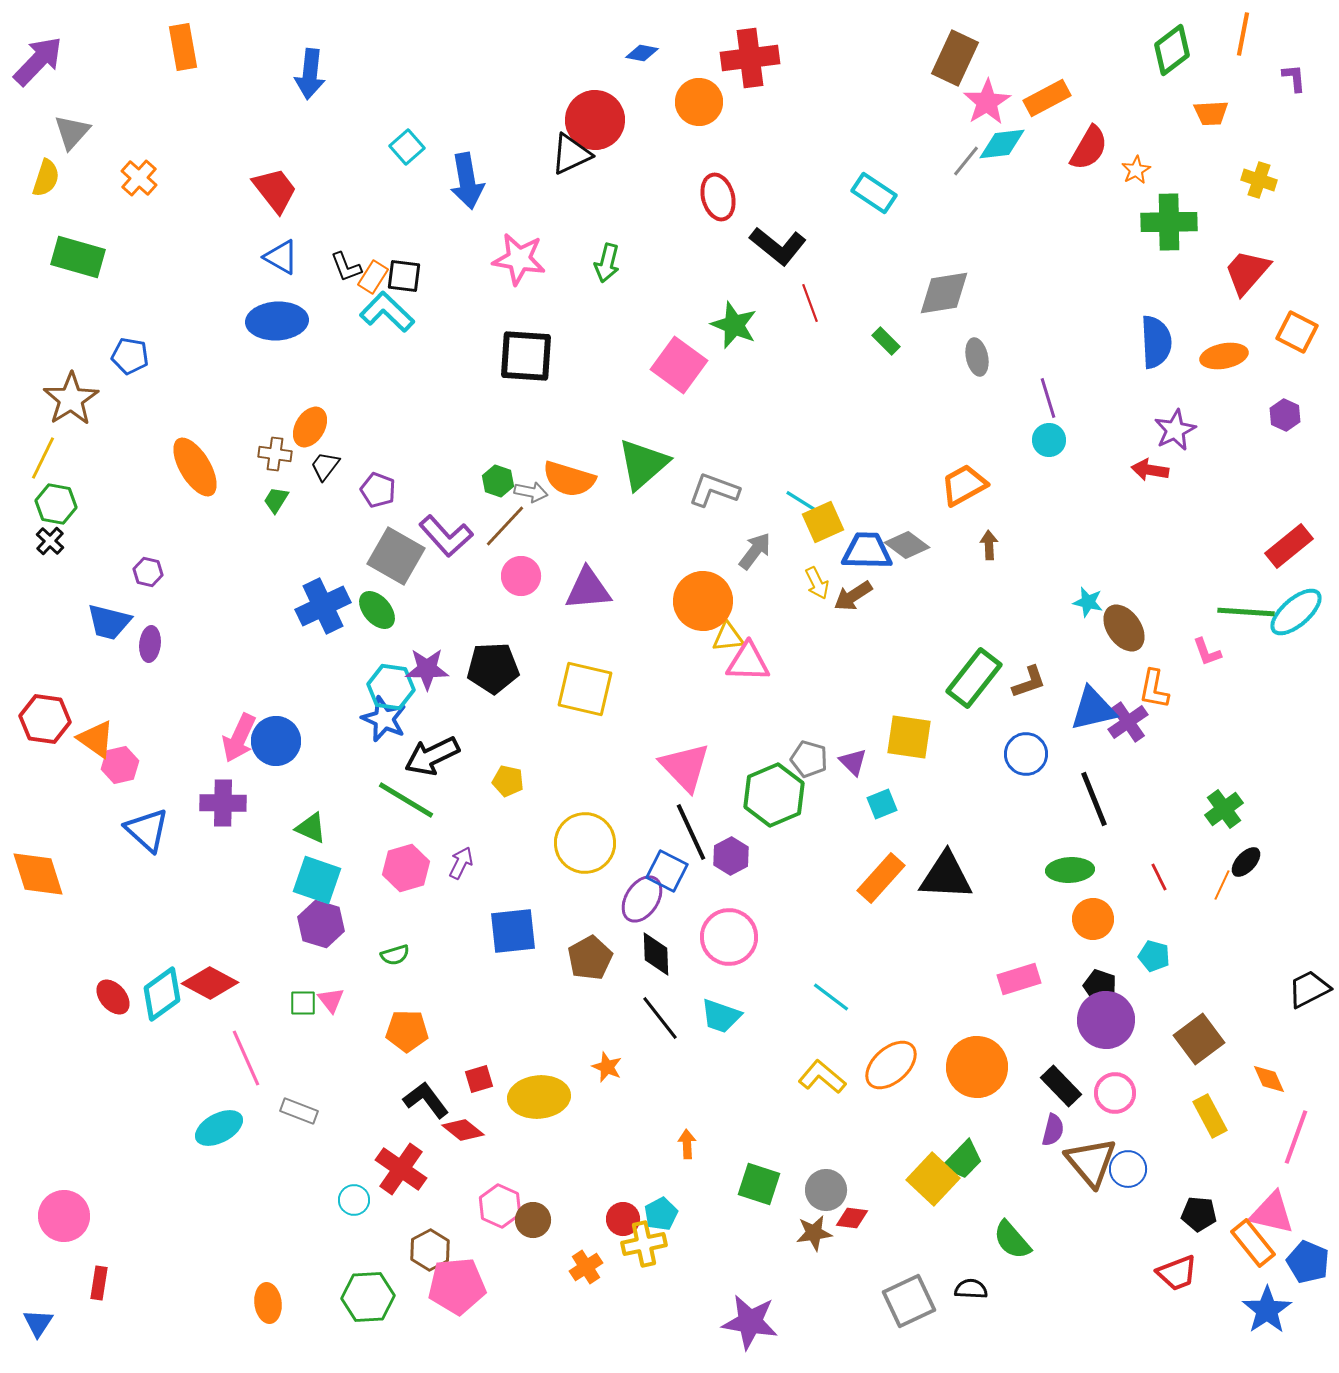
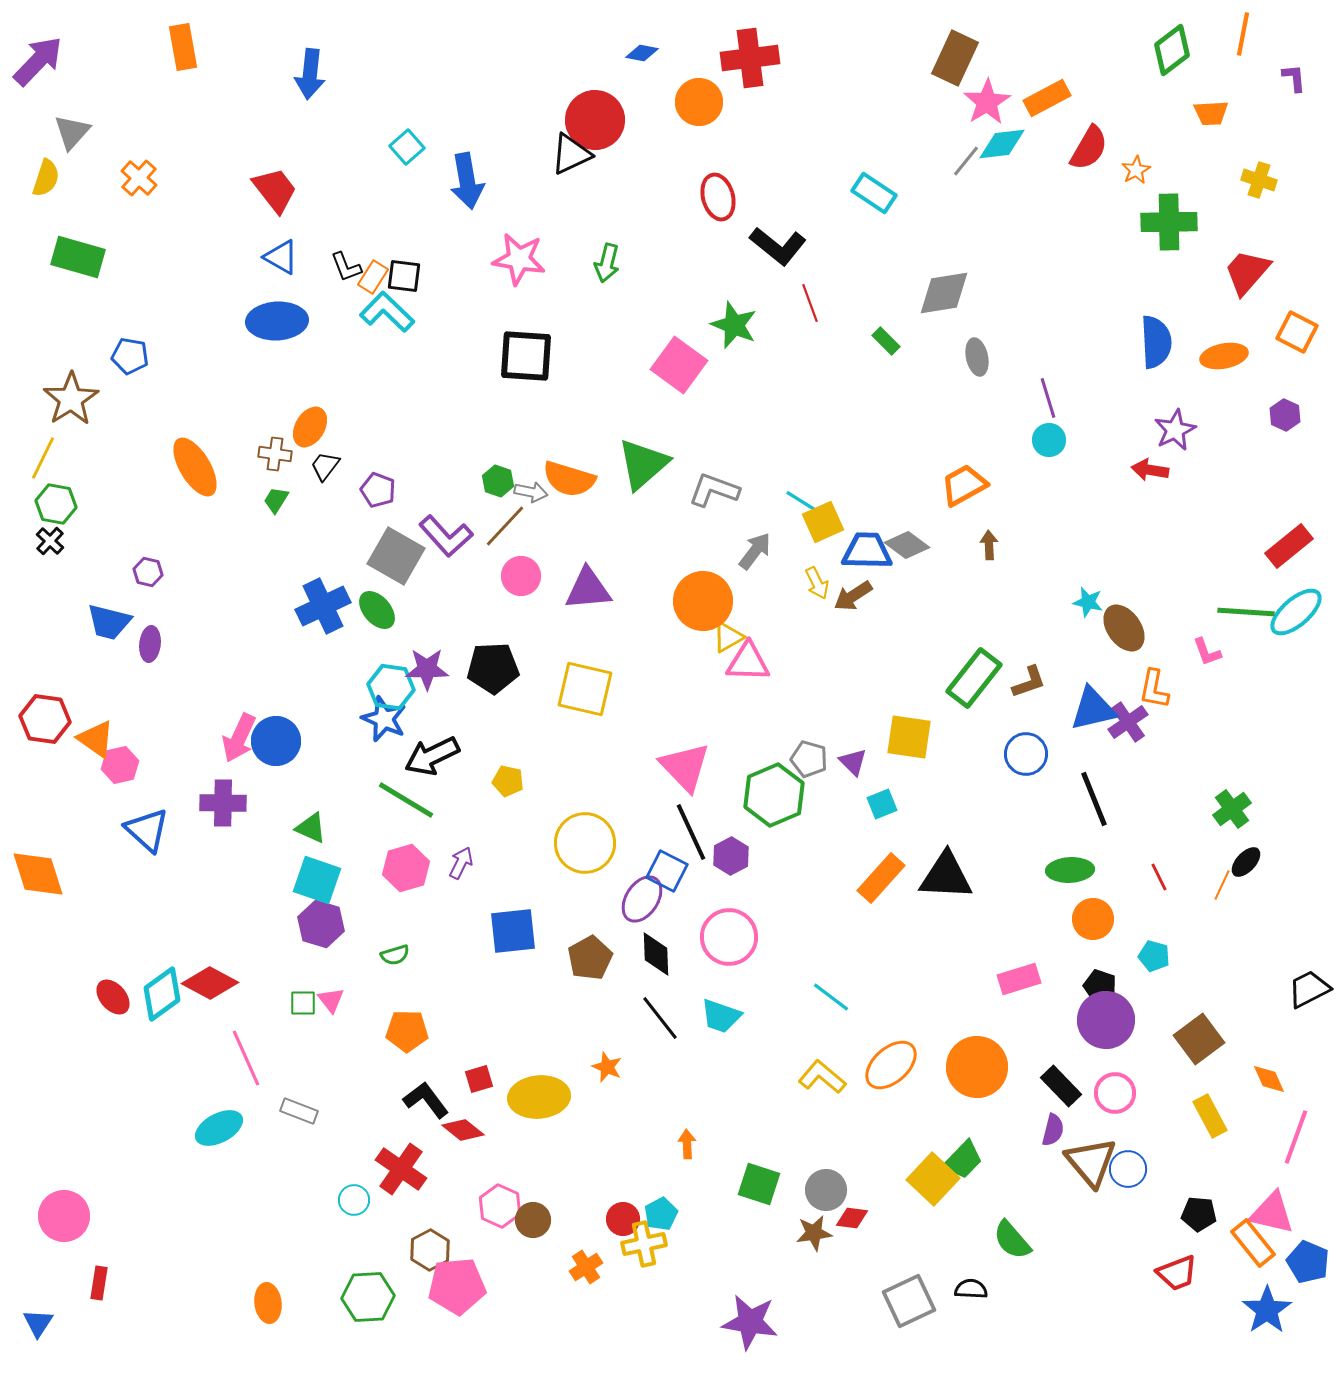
yellow triangle at (728, 637): rotated 24 degrees counterclockwise
green cross at (1224, 809): moved 8 px right
